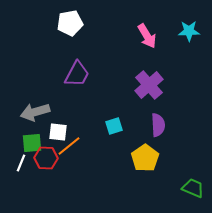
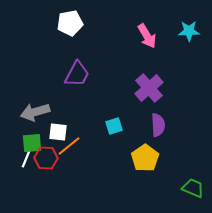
purple cross: moved 3 px down
white line: moved 5 px right, 4 px up
